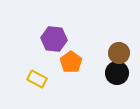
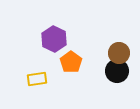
purple hexagon: rotated 20 degrees clockwise
black circle: moved 2 px up
yellow rectangle: rotated 36 degrees counterclockwise
